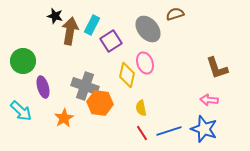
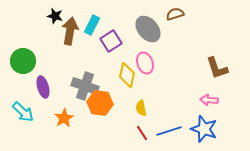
cyan arrow: moved 2 px right, 1 px down
